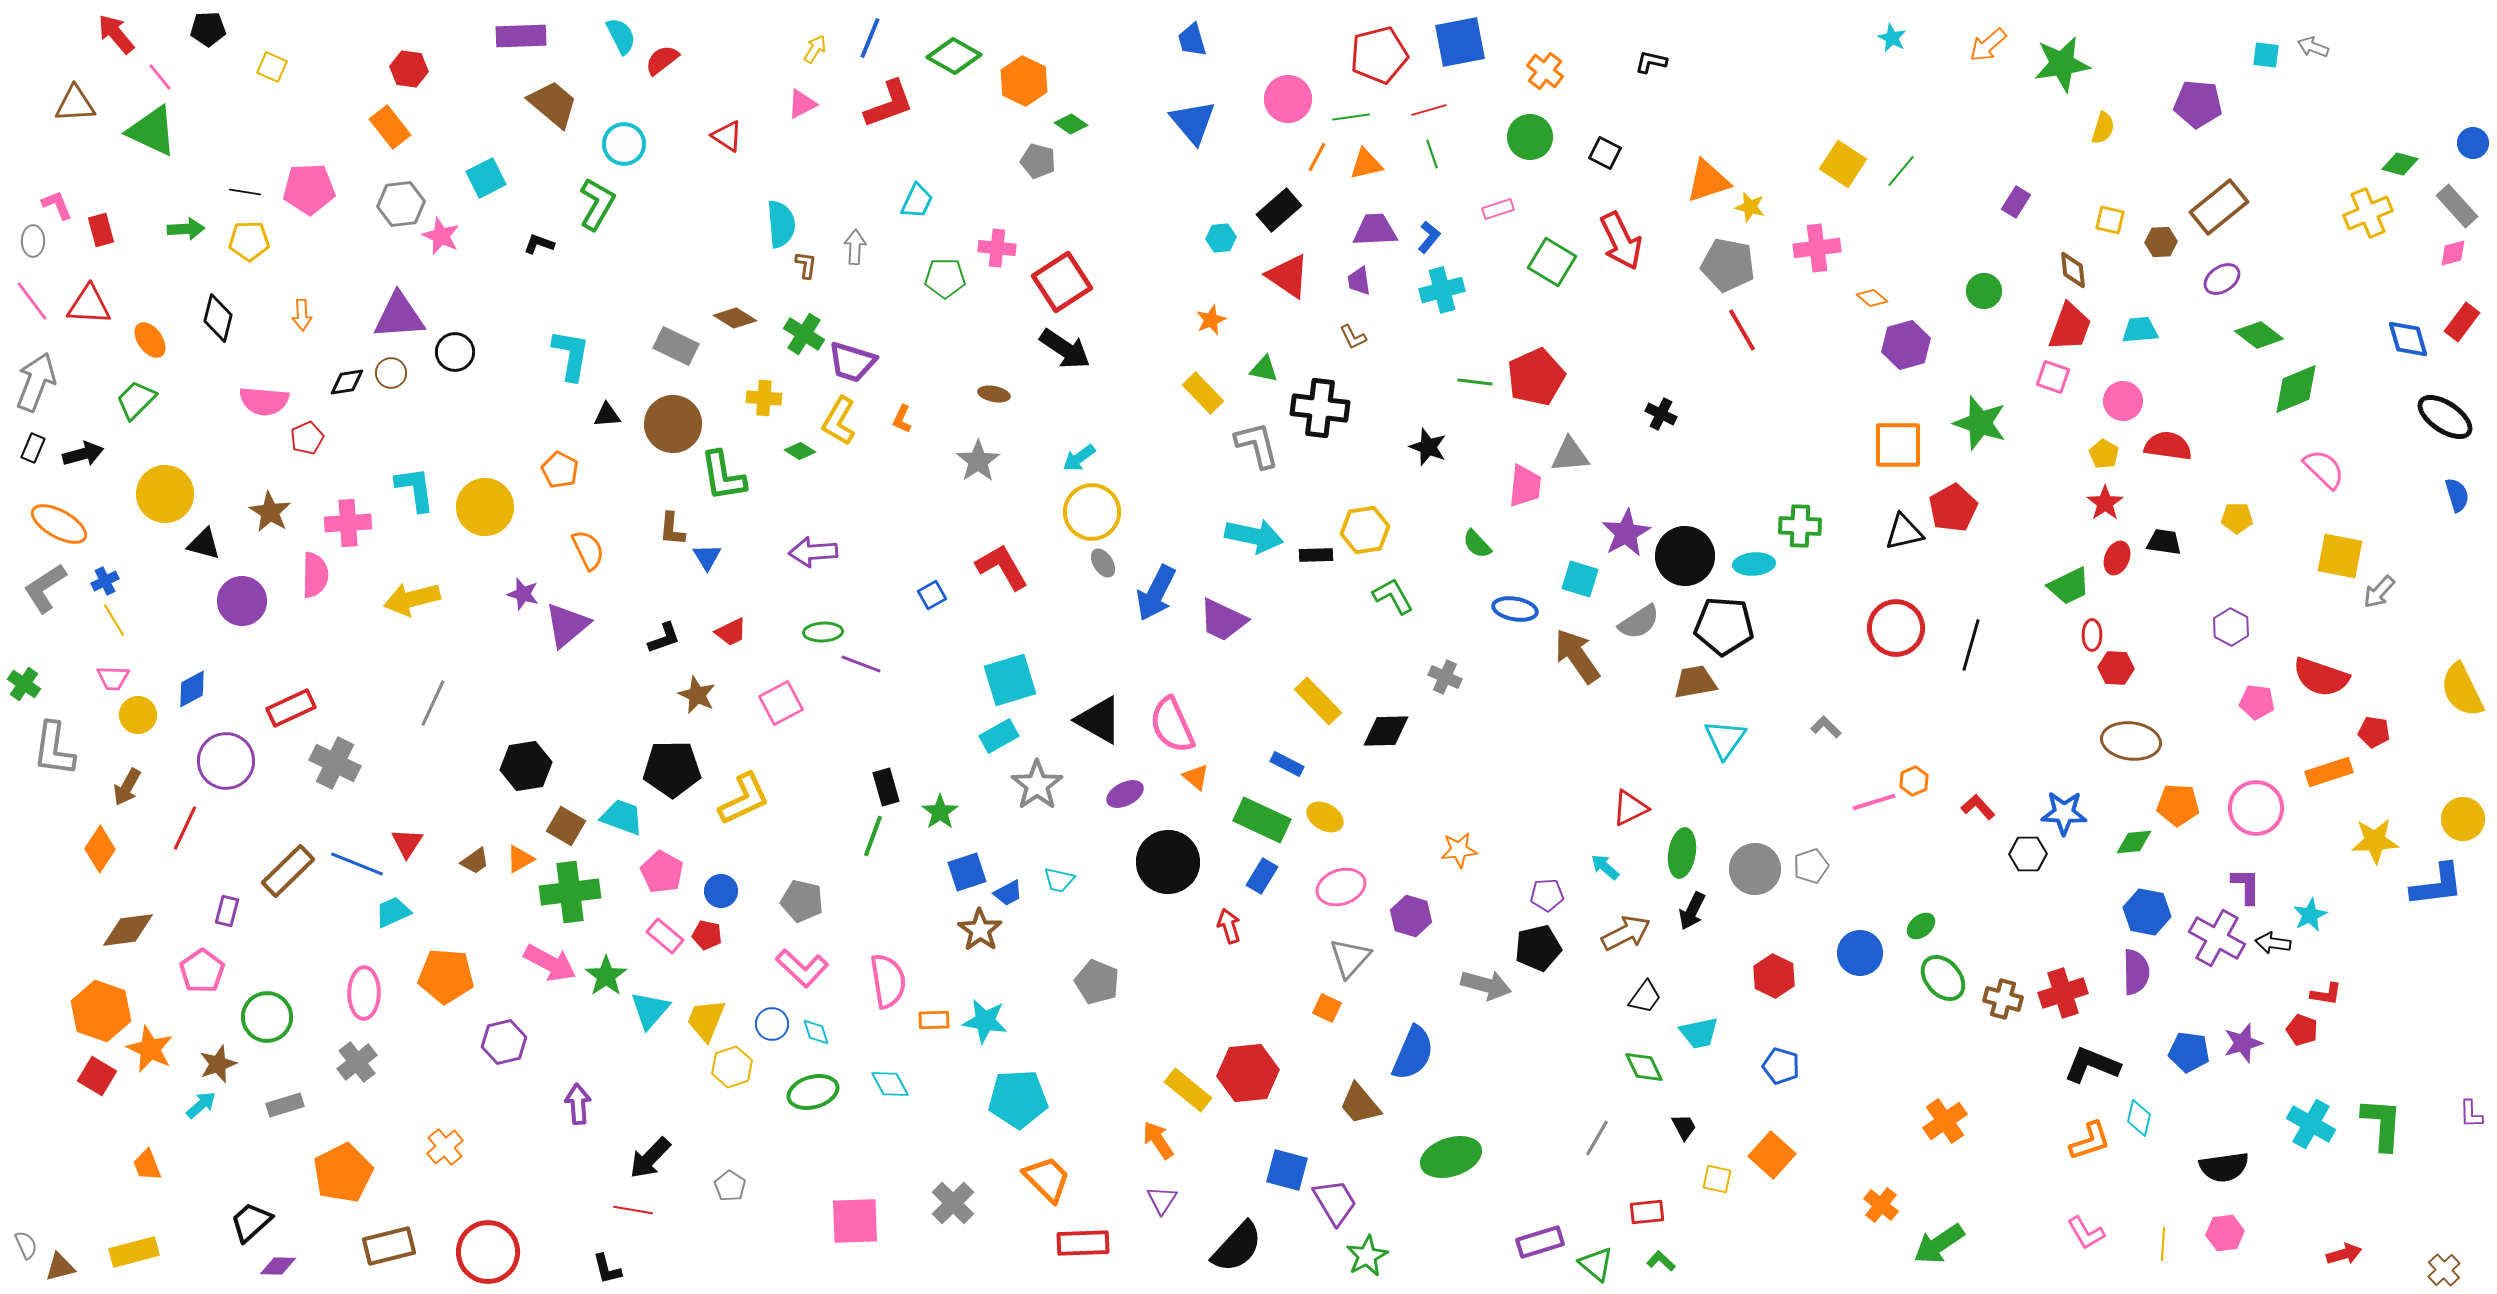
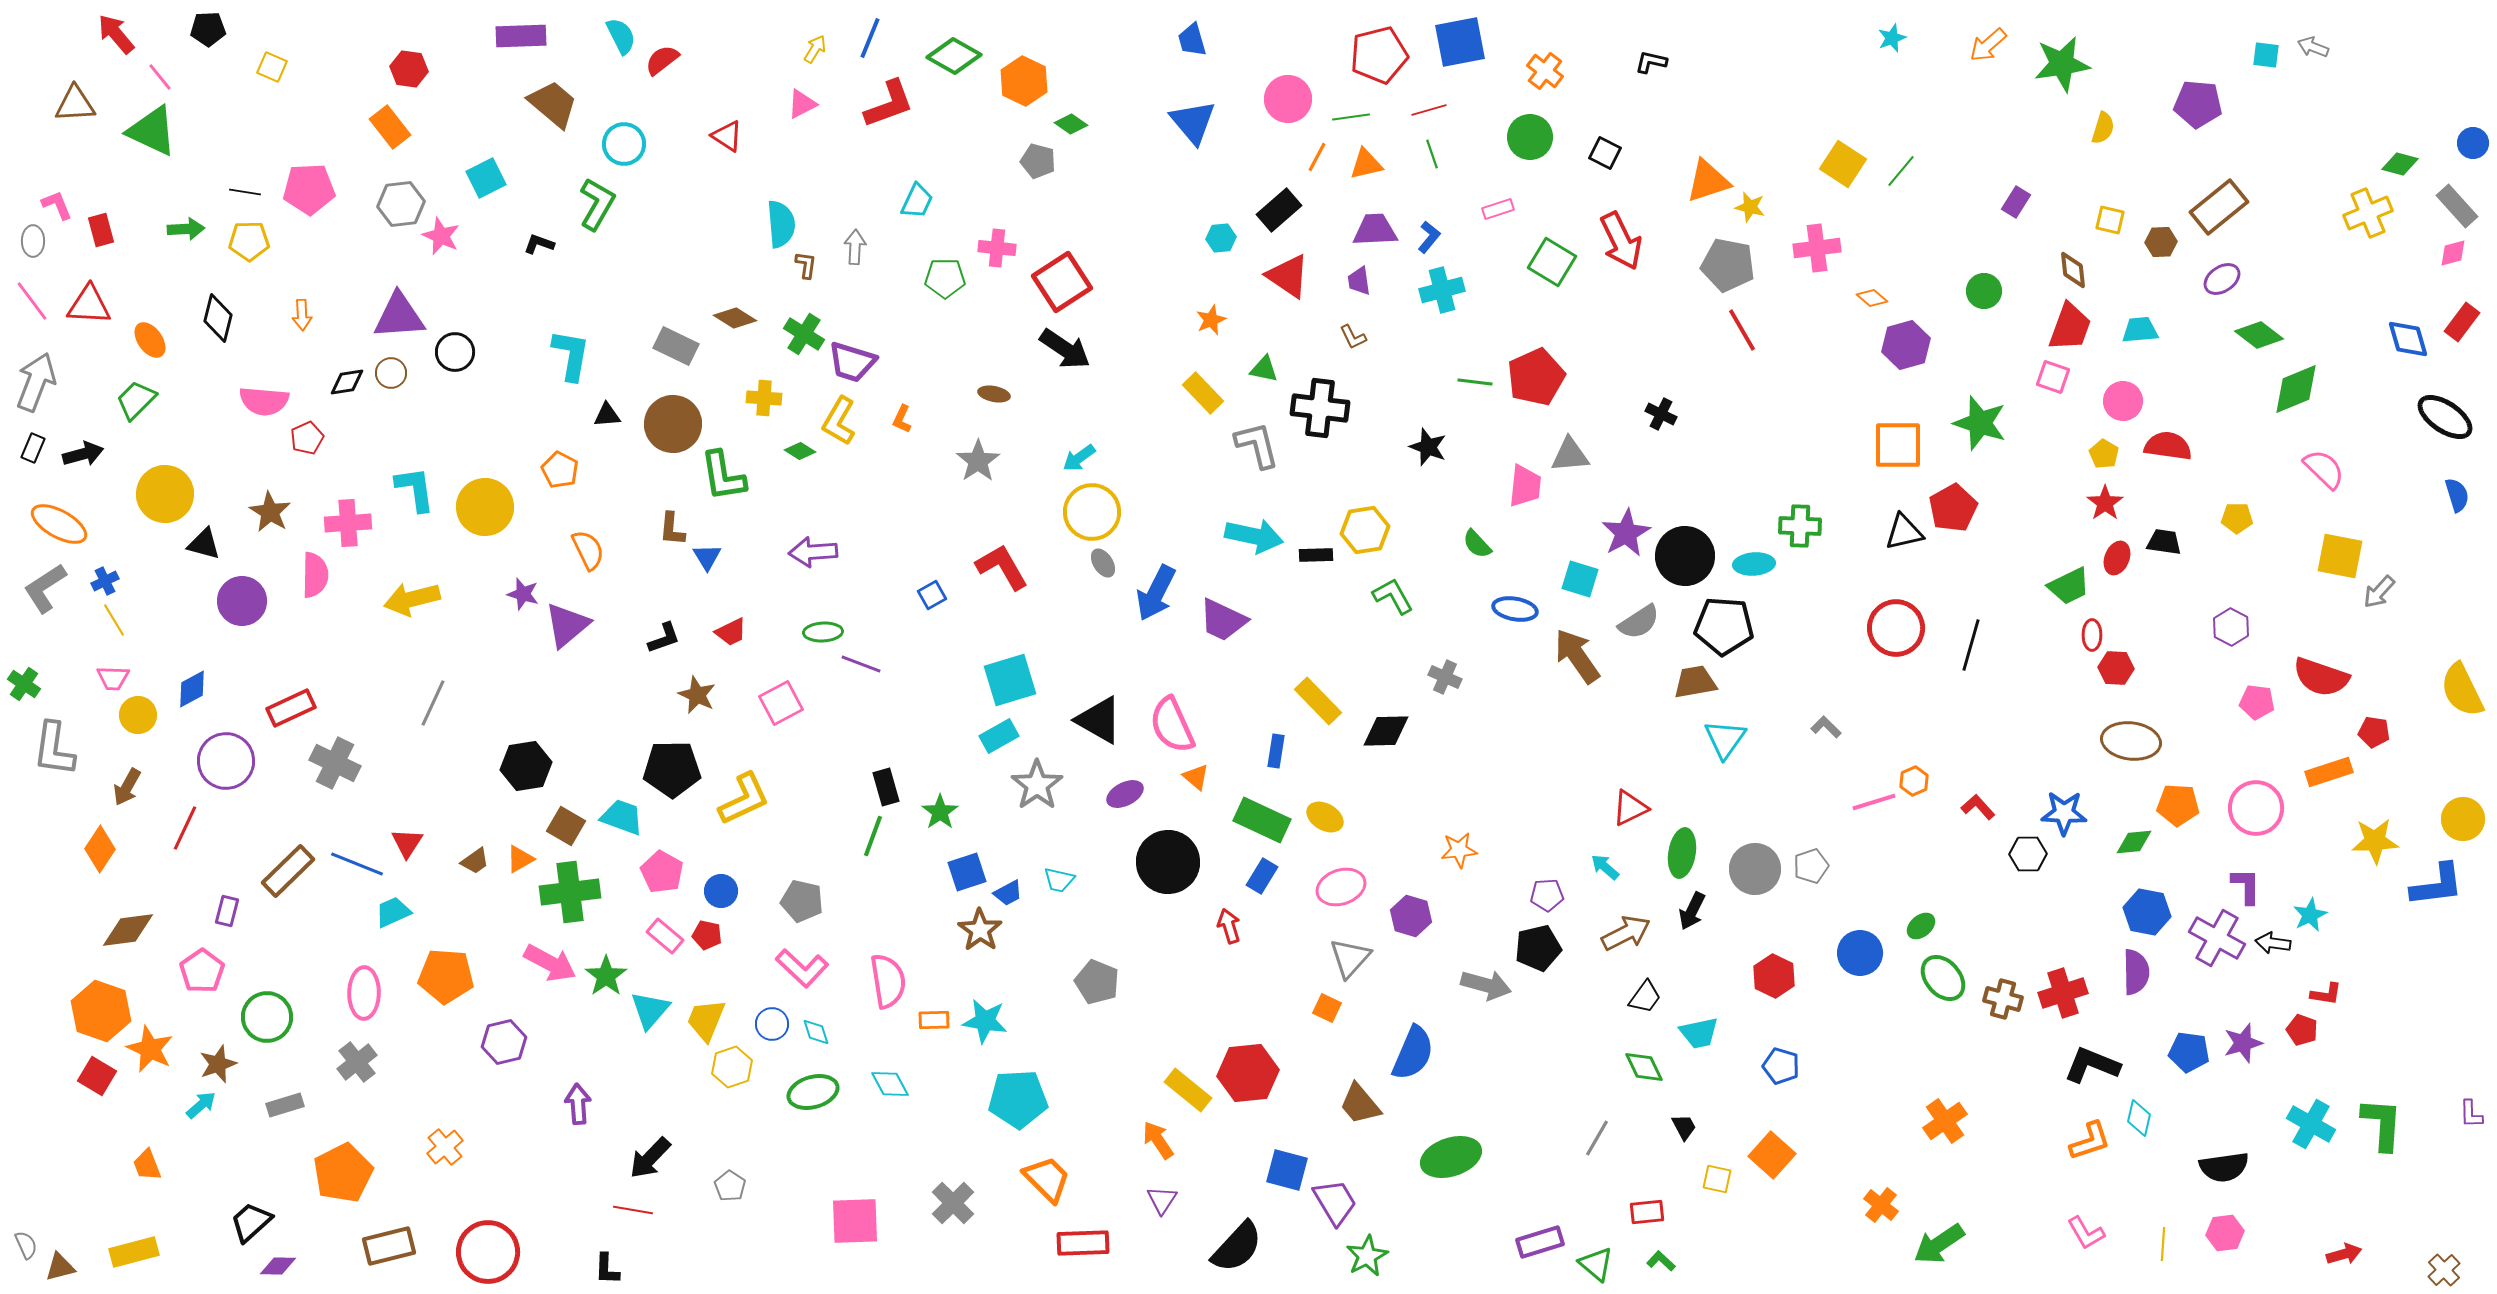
cyan star at (1892, 38): rotated 24 degrees clockwise
blue rectangle at (1287, 764): moved 11 px left, 13 px up; rotated 72 degrees clockwise
black L-shape at (607, 1269): rotated 16 degrees clockwise
